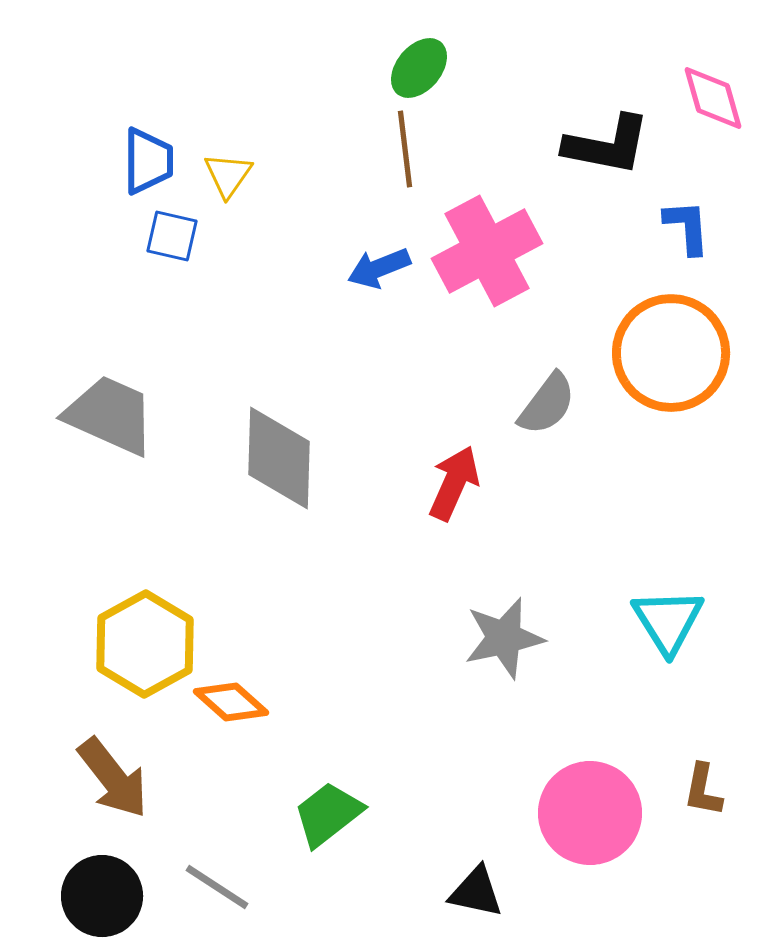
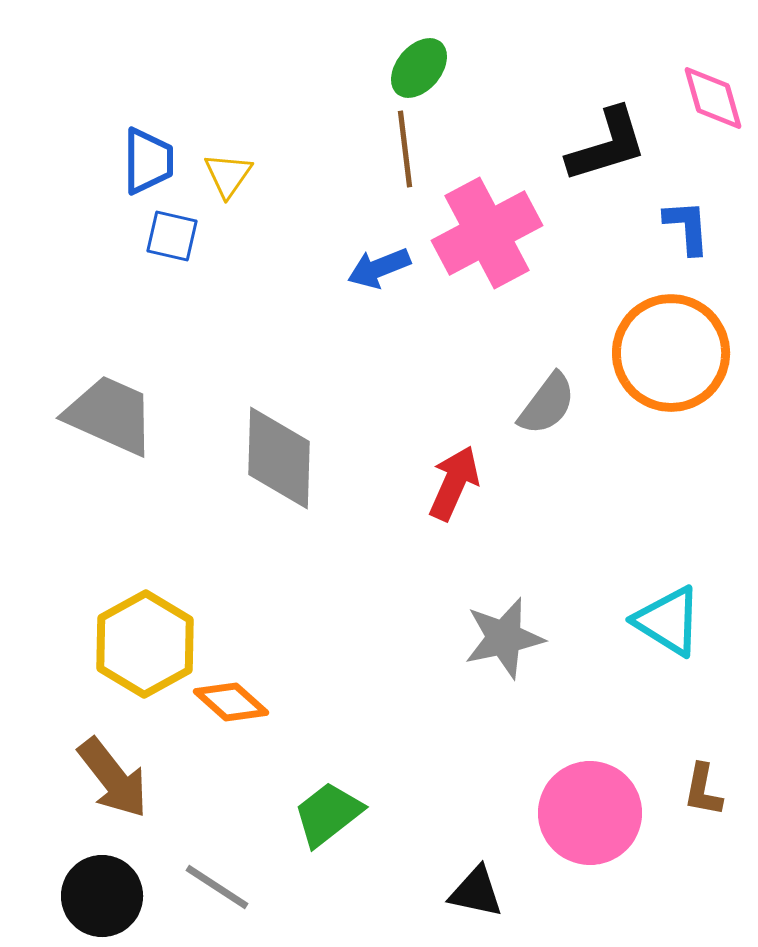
black L-shape: rotated 28 degrees counterclockwise
pink cross: moved 18 px up
cyan triangle: rotated 26 degrees counterclockwise
